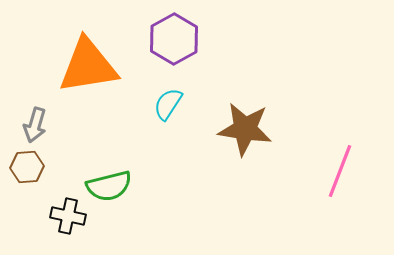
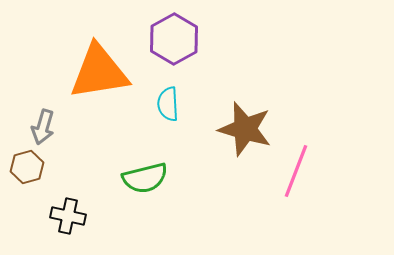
orange triangle: moved 11 px right, 6 px down
cyan semicircle: rotated 36 degrees counterclockwise
gray arrow: moved 8 px right, 2 px down
brown star: rotated 8 degrees clockwise
brown hexagon: rotated 12 degrees counterclockwise
pink line: moved 44 px left
green semicircle: moved 36 px right, 8 px up
